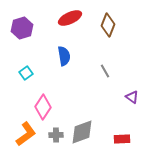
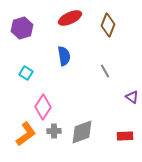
cyan square: rotated 24 degrees counterclockwise
gray cross: moved 2 px left, 4 px up
red rectangle: moved 3 px right, 3 px up
